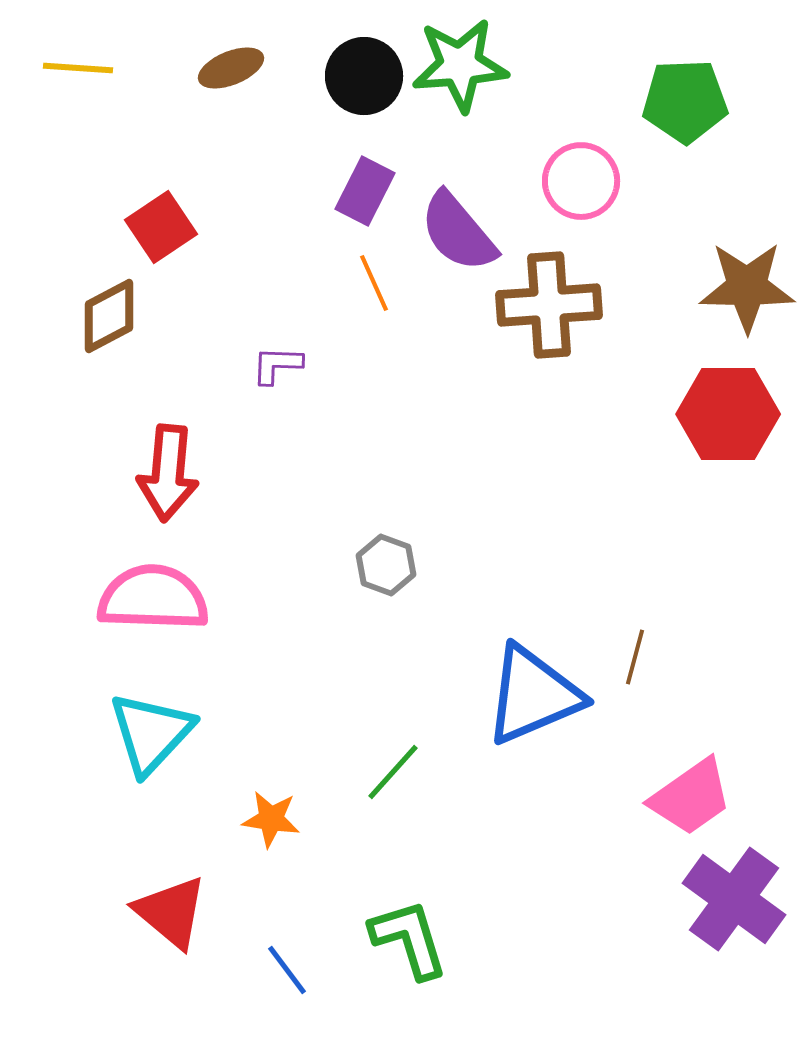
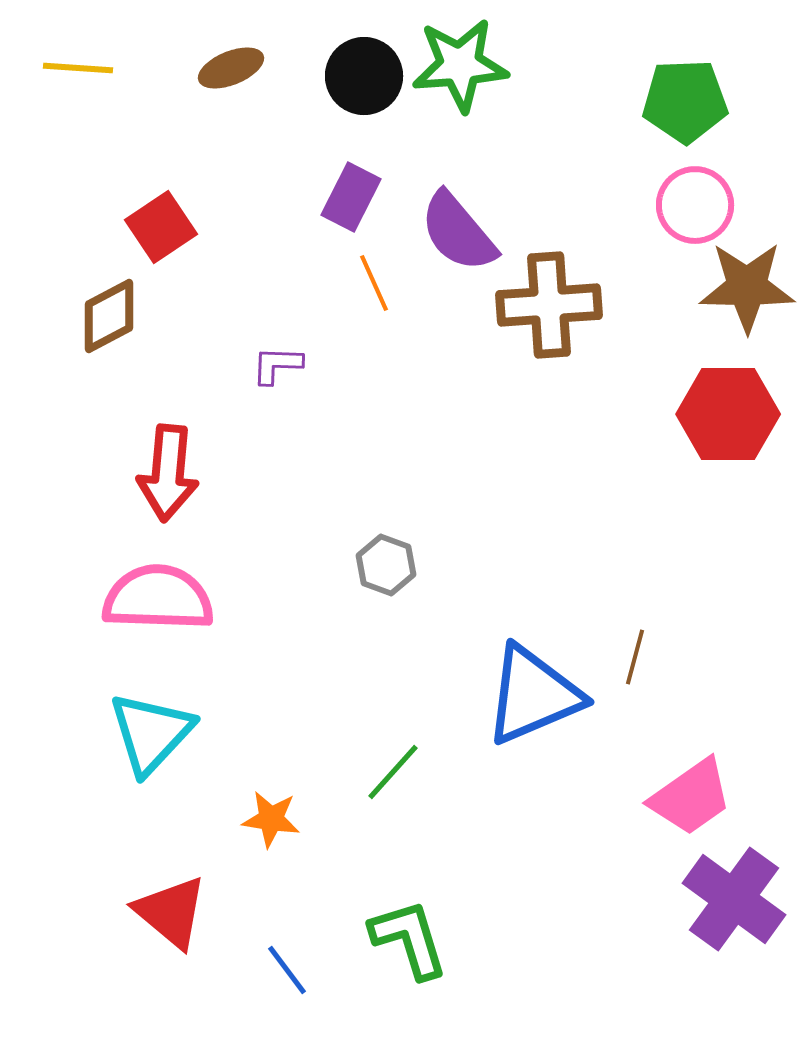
pink circle: moved 114 px right, 24 px down
purple rectangle: moved 14 px left, 6 px down
pink semicircle: moved 5 px right
